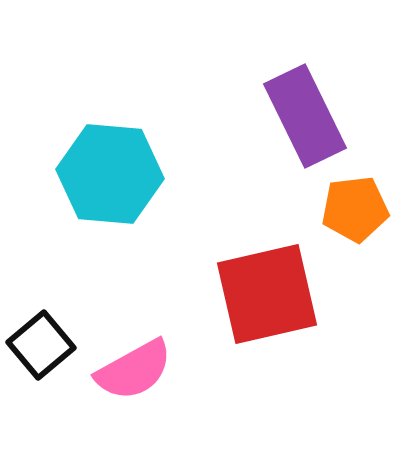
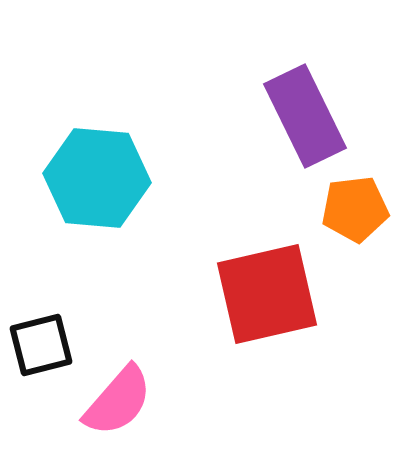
cyan hexagon: moved 13 px left, 4 px down
black square: rotated 26 degrees clockwise
pink semicircle: moved 16 px left, 31 px down; rotated 20 degrees counterclockwise
